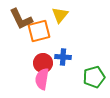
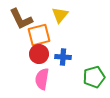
orange square: moved 4 px down
red circle: moved 4 px left, 9 px up
